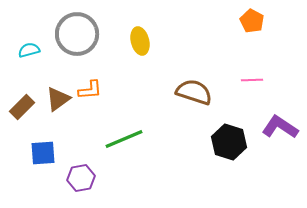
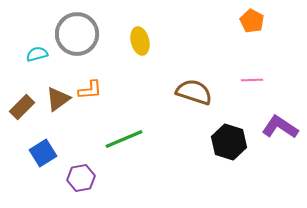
cyan semicircle: moved 8 px right, 4 px down
blue square: rotated 28 degrees counterclockwise
